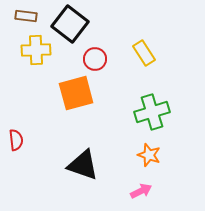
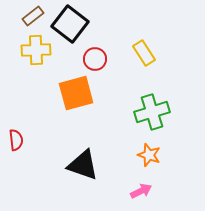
brown rectangle: moved 7 px right; rotated 45 degrees counterclockwise
